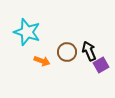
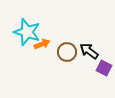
black arrow: rotated 30 degrees counterclockwise
orange arrow: moved 17 px up; rotated 42 degrees counterclockwise
purple square: moved 3 px right, 3 px down; rotated 35 degrees counterclockwise
